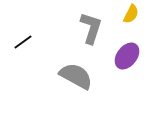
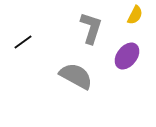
yellow semicircle: moved 4 px right, 1 px down
